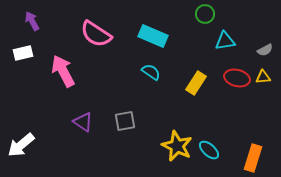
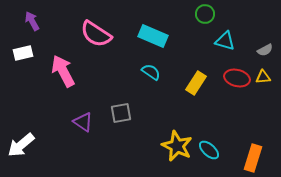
cyan triangle: rotated 25 degrees clockwise
gray square: moved 4 px left, 8 px up
